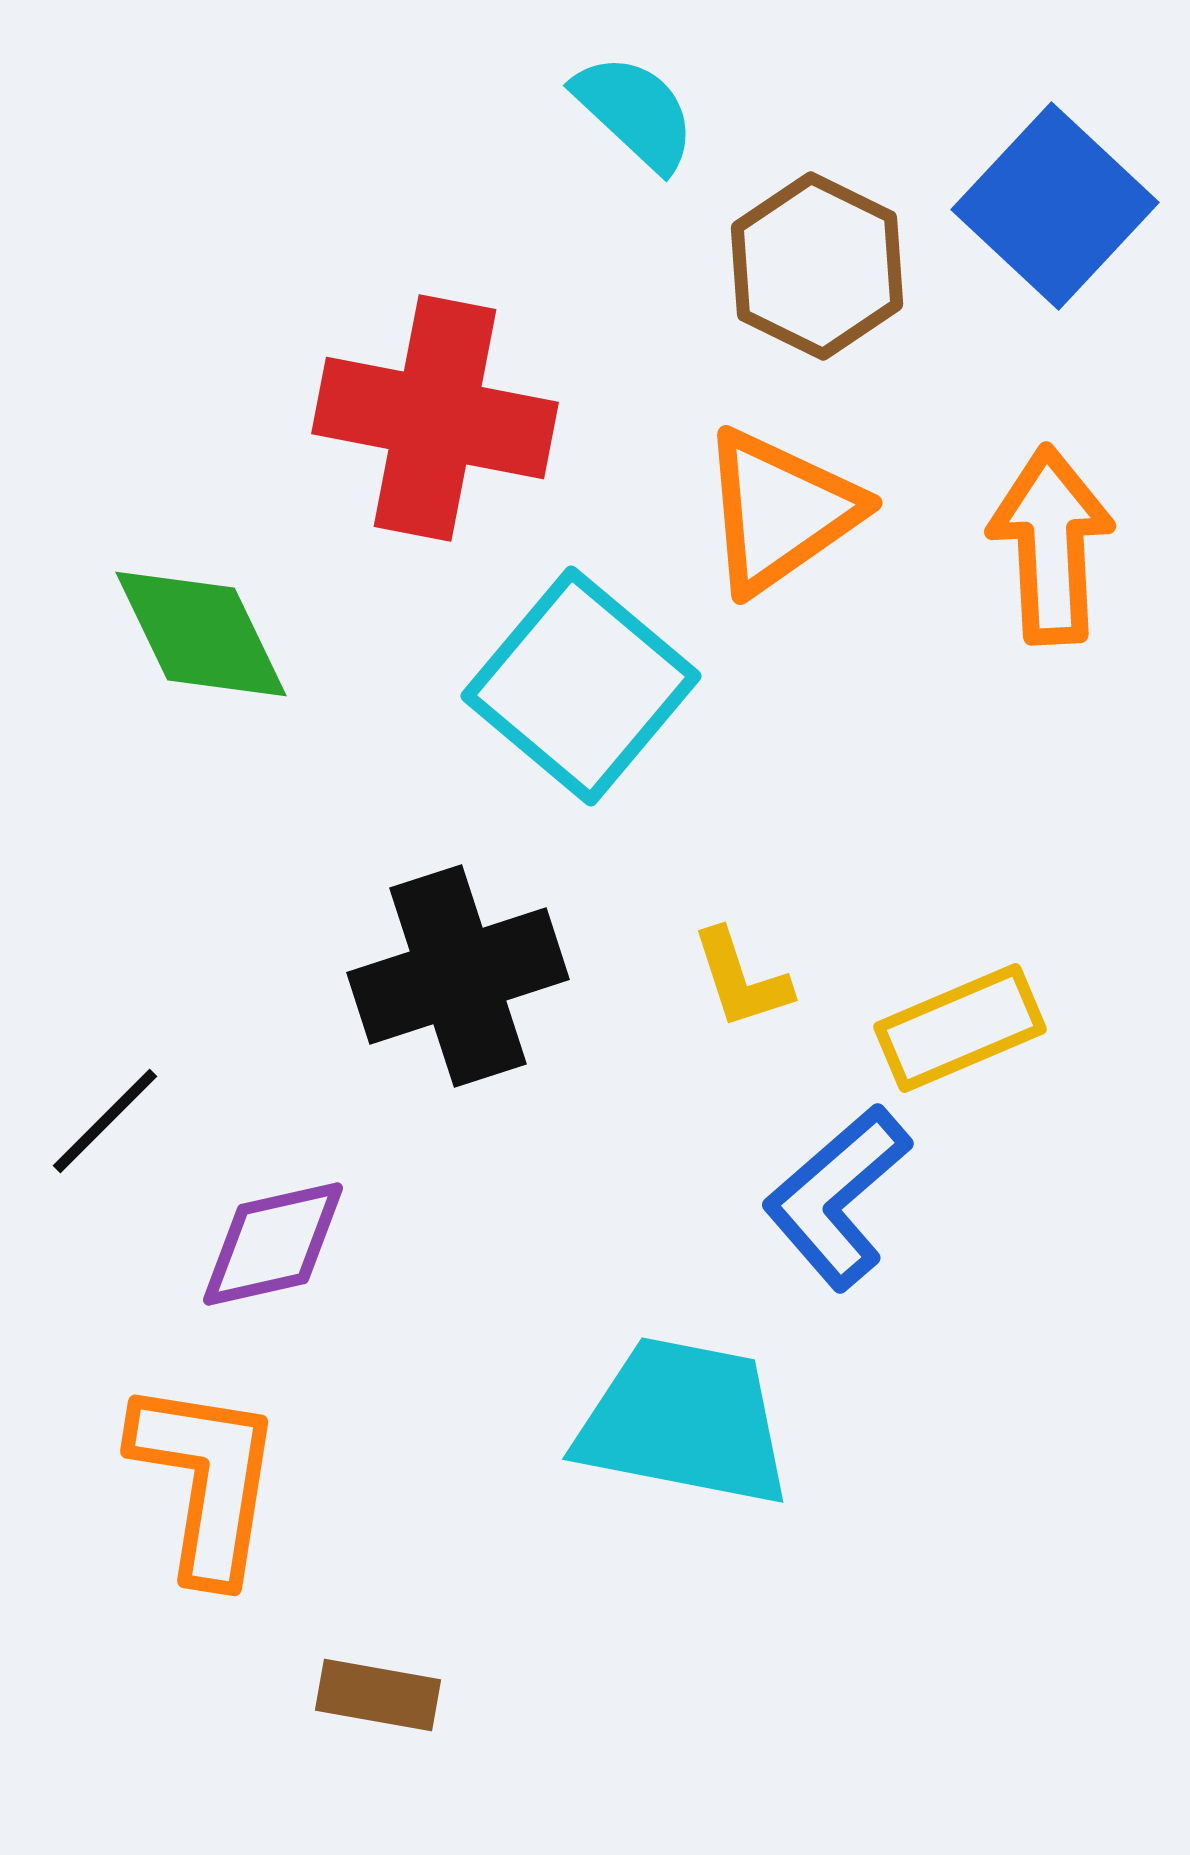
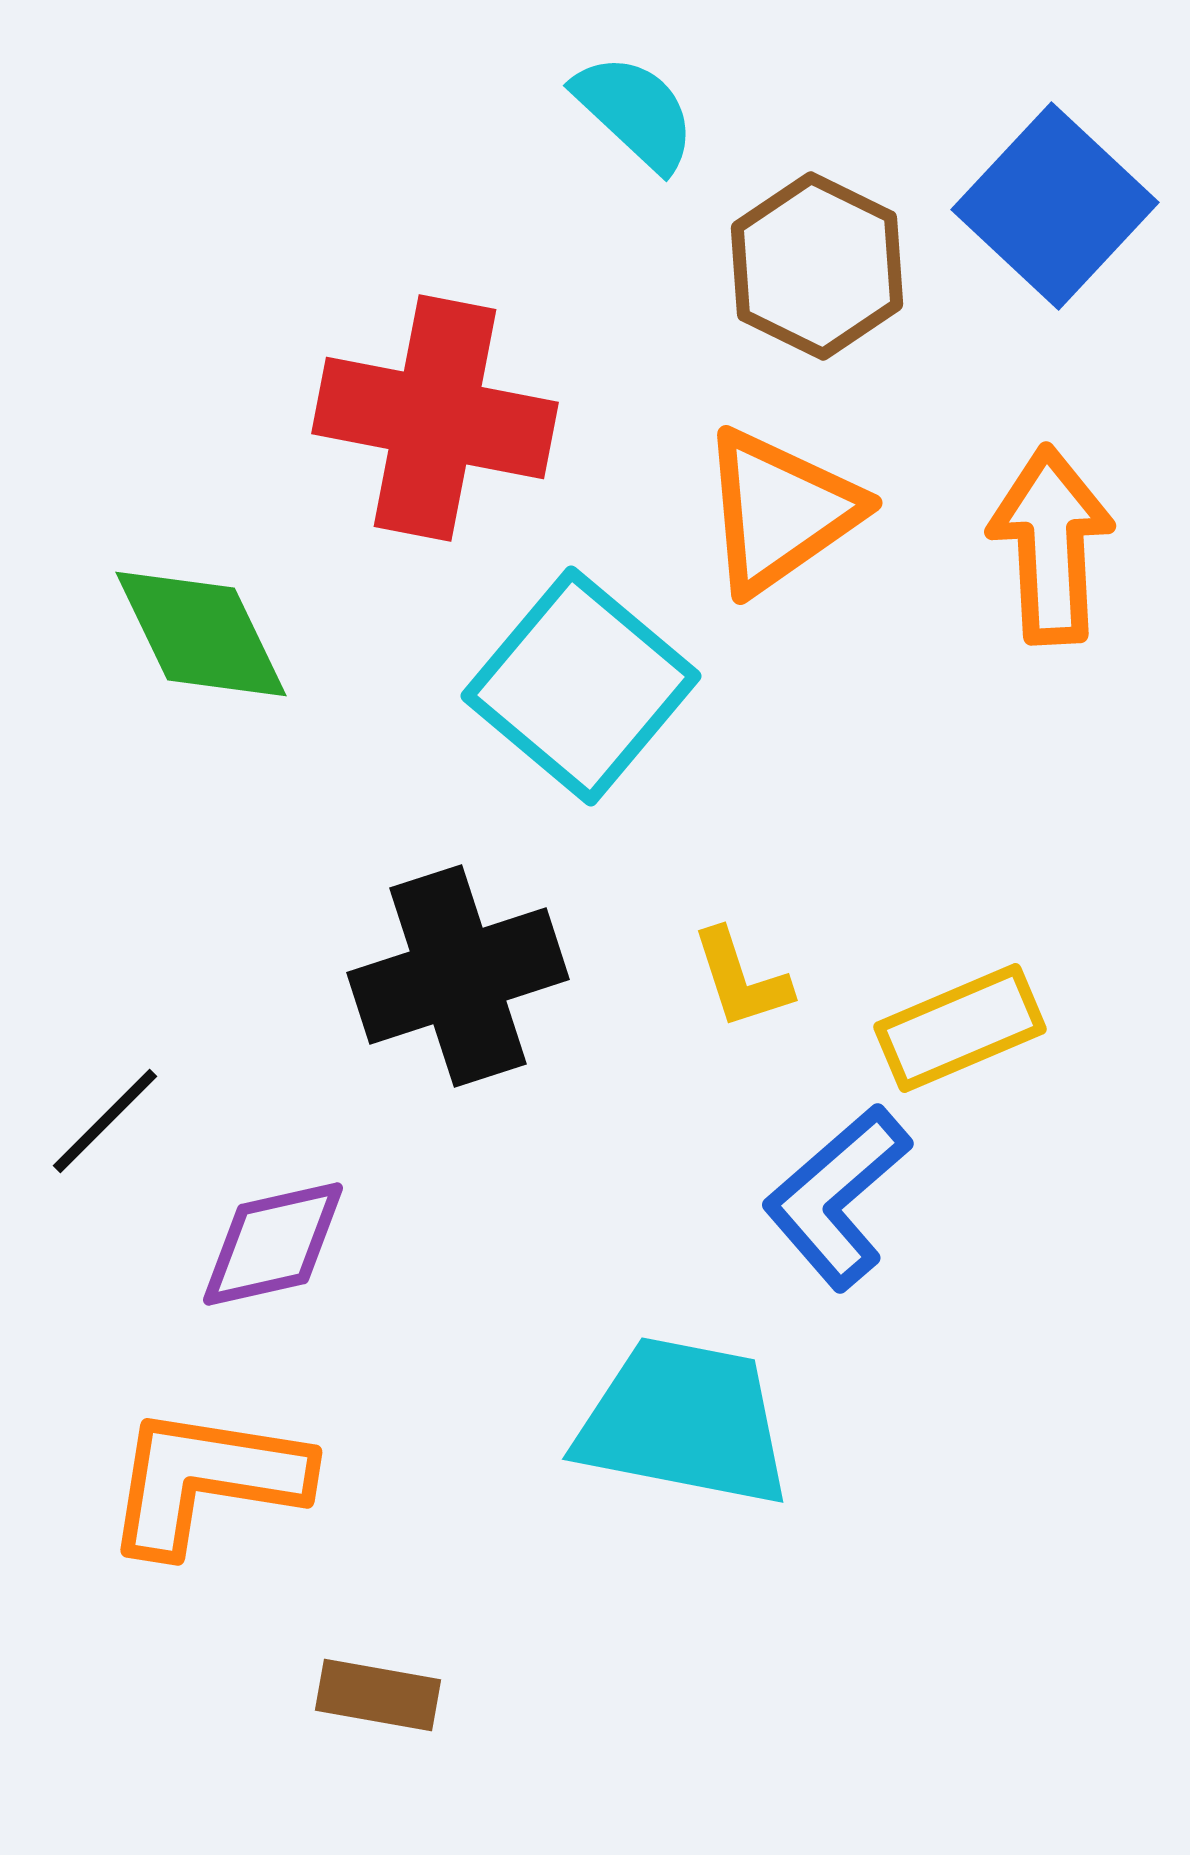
orange L-shape: rotated 90 degrees counterclockwise
